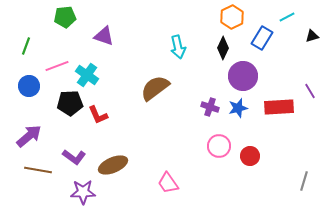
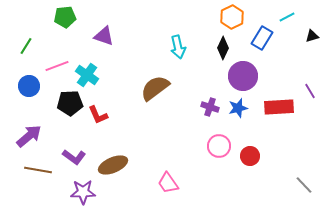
green line: rotated 12 degrees clockwise
gray line: moved 4 px down; rotated 60 degrees counterclockwise
